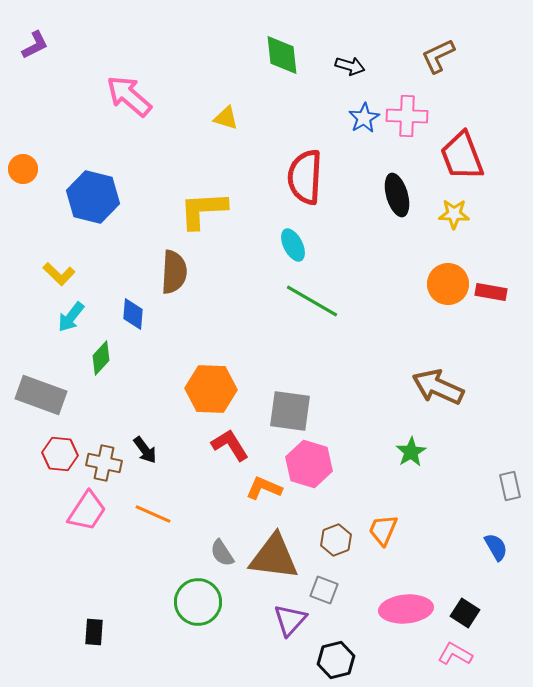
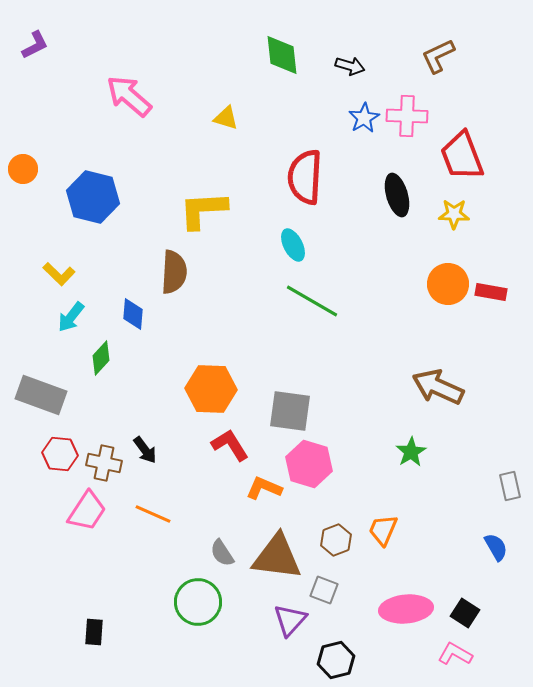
brown triangle at (274, 557): moved 3 px right
